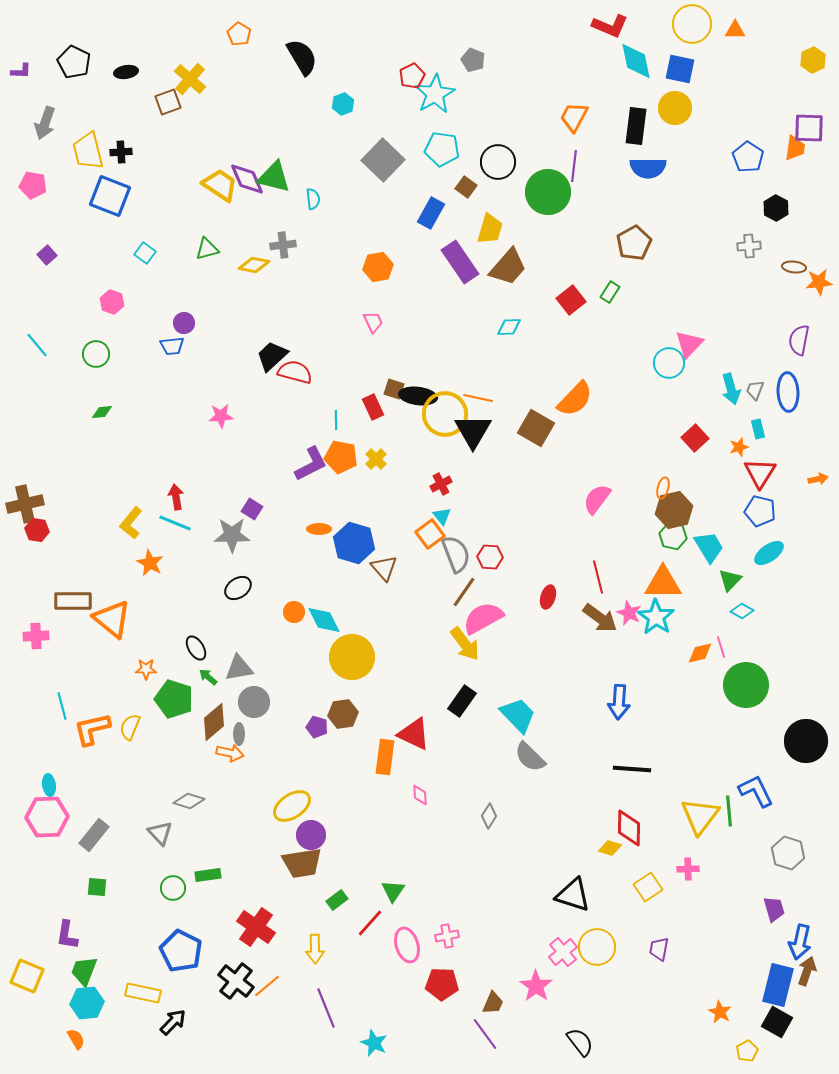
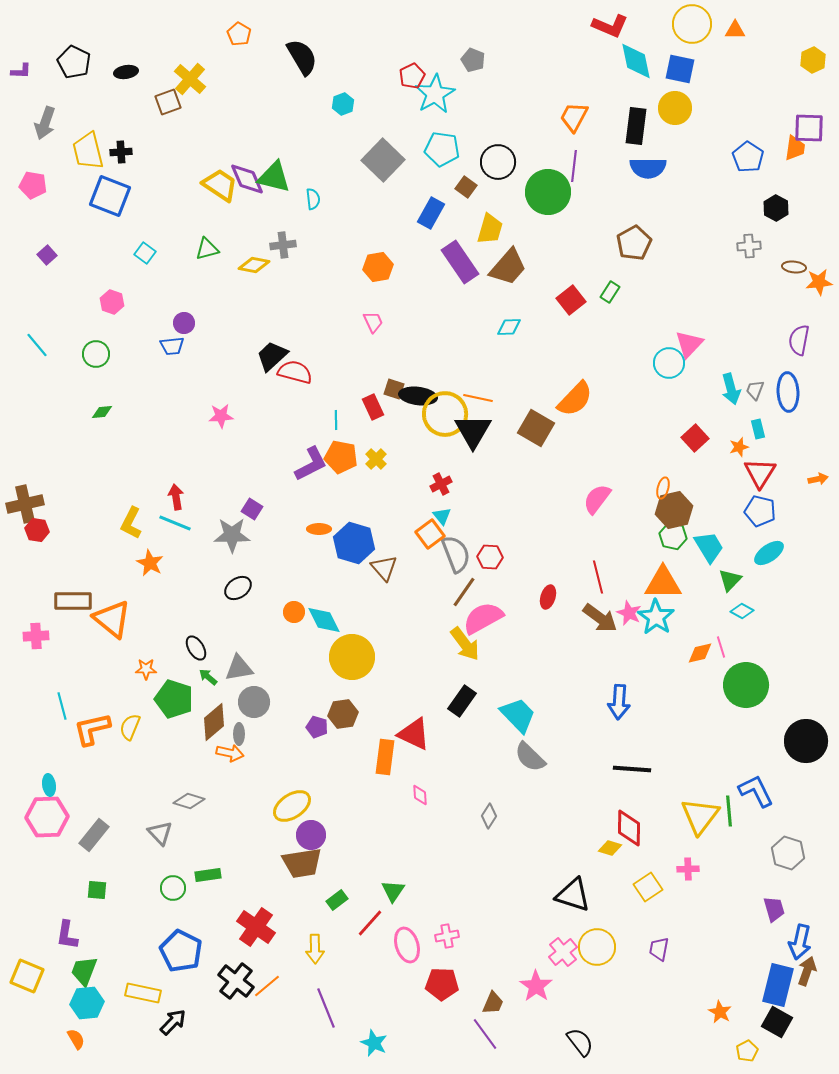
yellow L-shape at (131, 523): rotated 12 degrees counterclockwise
green square at (97, 887): moved 3 px down
